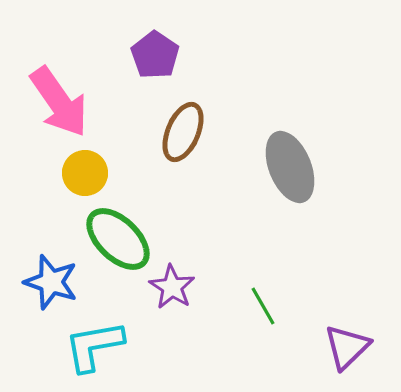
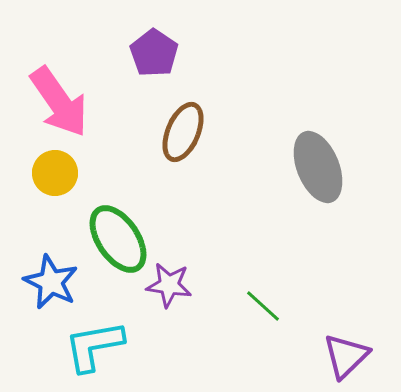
purple pentagon: moved 1 px left, 2 px up
gray ellipse: moved 28 px right
yellow circle: moved 30 px left
green ellipse: rotated 12 degrees clockwise
blue star: rotated 8 degrees clockwise
purple star: moved 3 px left, 2 px up; rotated 24 degrees counterclockwise
green line: rotated 18 degrees counterclockwise
purple triangle: moved 1 px left, 9 px down
